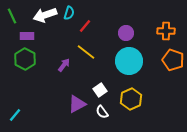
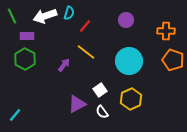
white arrow: moved 1 px down
purple circle: moved 13 px up
